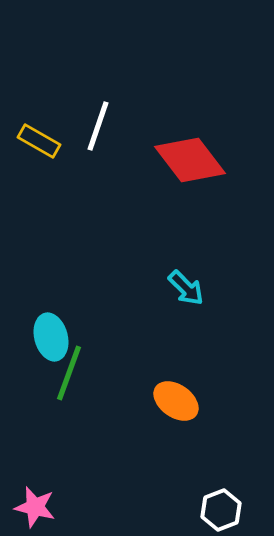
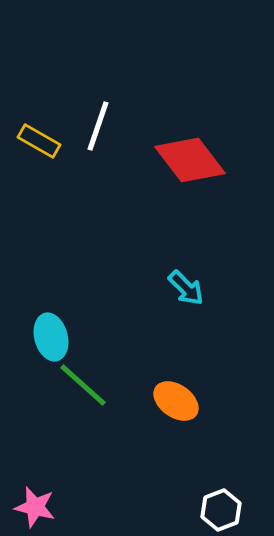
green line: moved 14 px right, 12 px down; rotated 68 degrees counterclockwise
